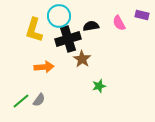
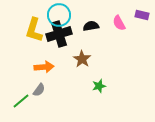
cyan circle: moved 1 px up
black cross: moved 9 px left, 5 px up
gray semicircle: moved 10 px up
